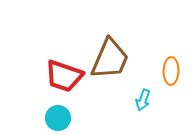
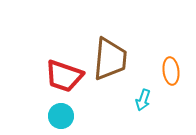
brown trapezoid: rotated 18 degrees counterclockwise
orange ellipse: rotated 8 degrees counterclockwise
cyan circle: moved 3 px right, 2 px up
